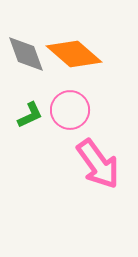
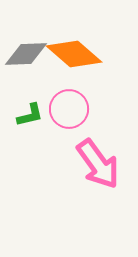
gray diamond: rotated 72 degrees counterclockwise
pink circle: moved 1 px left, 1 px up
green L-shape: rotated 12 degrees clockwise
